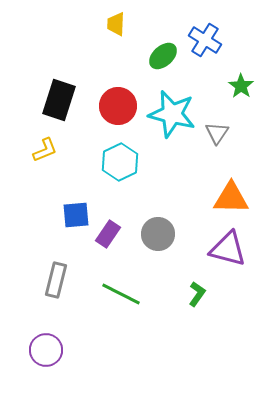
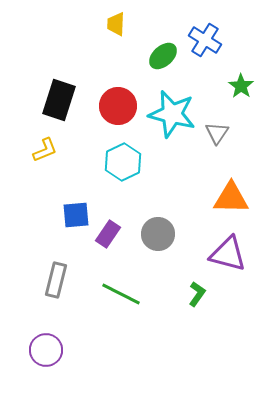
cyan hexagon: moved 3 px right
purple triangle: moved 5 px down
